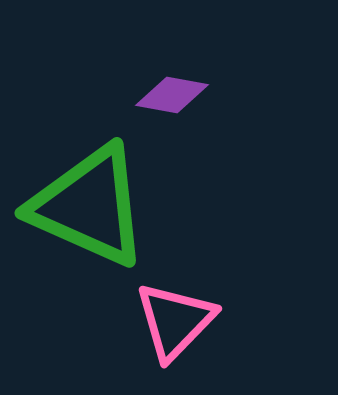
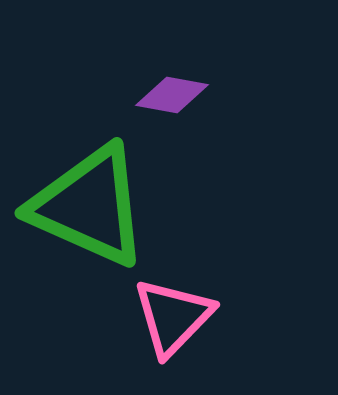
pink triangle: moved 2 px left, 4 px up
